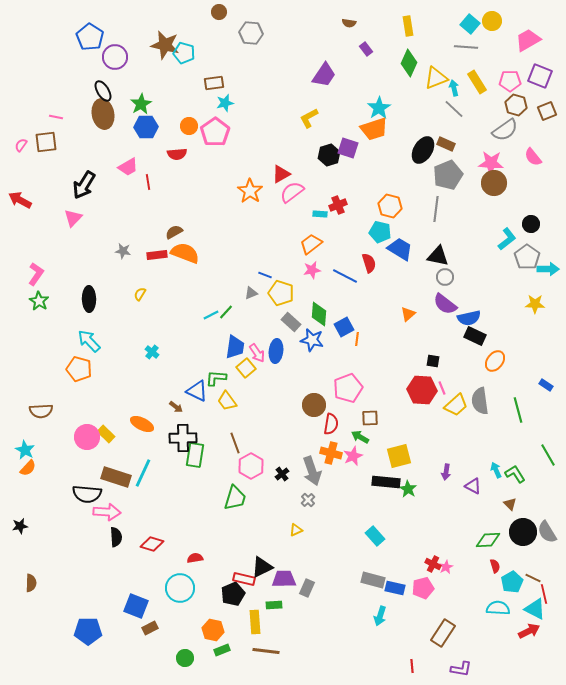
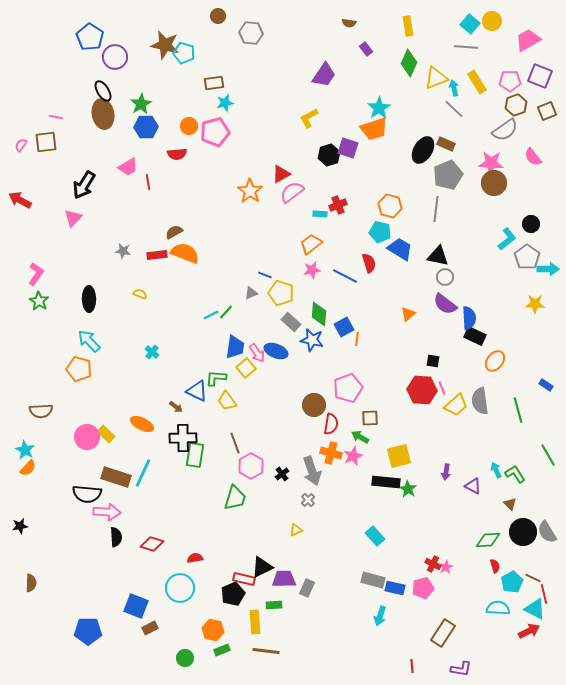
brown circle at (219, 12): moved 1 px left, 4 px down
brown hexagon at (516, 105): rotated 25 degrees clockwise
pink pentagon at (215, 132): rotated 20 degrees clockwise
yellow semicircle at (140, 294): rotated 80 degrees clockwise
blue semicircle at (469, 318): rotated 80 degrees counterclockwise
blue ellipse at (276, 351): rotated 75 degrees counterclockwise
